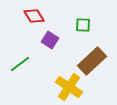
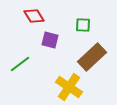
purple square: rotated 18 degrees counterclockwise
brown rectangle: moved 4 px up
